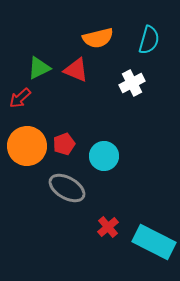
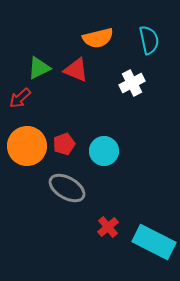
cyan semicircle: rotated 28 degrees counterclockwise
cyan circle: moved 5 px up
